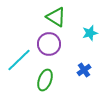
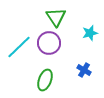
green triangle: rotated 25 degrees clockwise
purple circle: moved 1 px up
cyan line: moved 13 px up
blue cross: rotated 24 degrees counterclockwise
